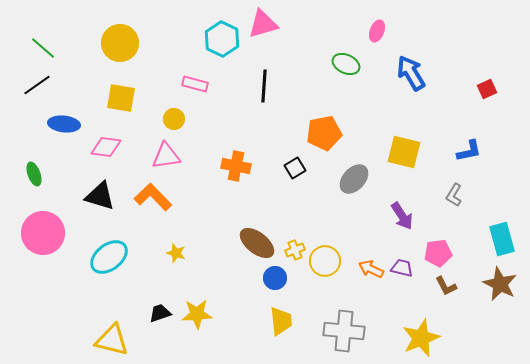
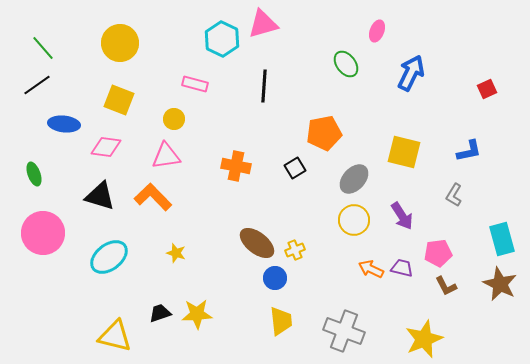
green line at (43, 48): rotated 8 degrees clockwise
green ellipse at (346, 64): rotated 28 degrees clockwise
blue arrow at (411, 73): rotated 57 degrees clockwise
yellow square at (121, 98): moved 2 px left, 2 px down; rotated 12 degrees clockwise
yellow circle at (325, 261): moved 29 px right, 41 px up
gray cross at (344, 331): rotated 15 degrees clockwise
yellow star at (421, 338): moved 3 px right, 1 px down
yellow triangle at (112, 340): moved 3 px right, 4 px up
